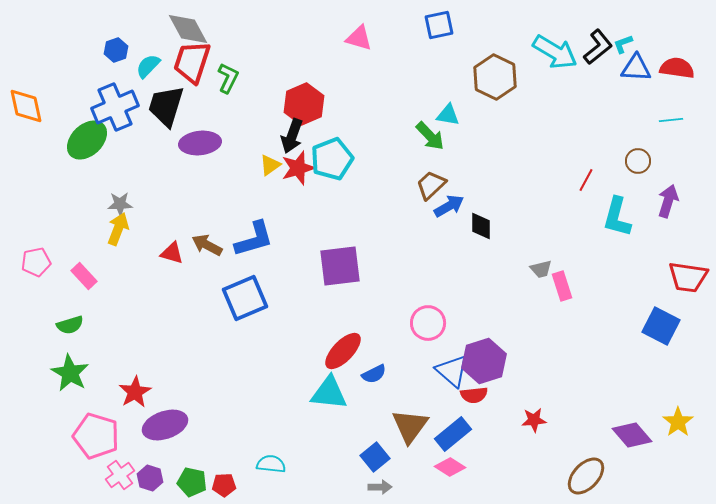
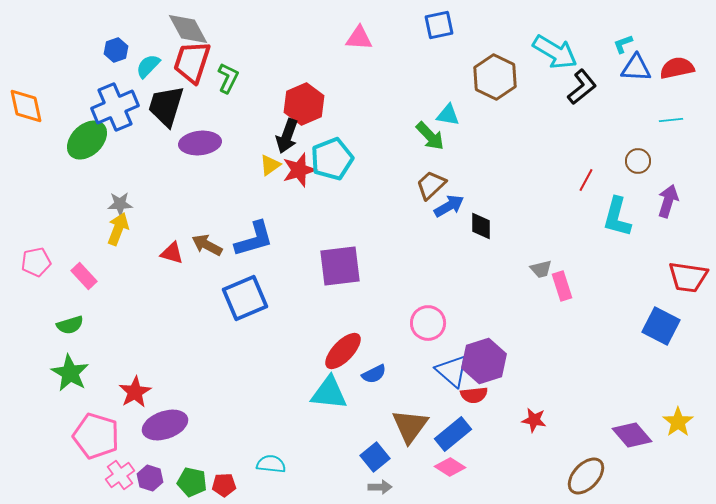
pink triangle at (359, 38): rotated 12 degrees counterclockwise
black L-shape at (598, 47): moved 16 px left, 40 px down
red semicircle at (677, 68): rotated 20 degrees counterclockwise
black arrow at (292, 136): moved 5 px left
red star at (298, 168): moved 1 px right, 2 px down
red star at (534, 420): rotated 15 degrees clockwise
